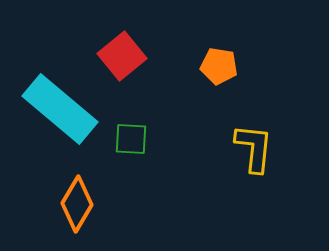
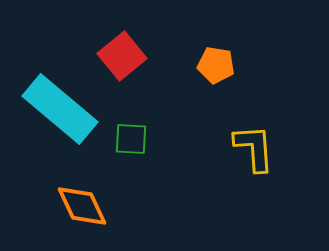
orange pentagon: moved 3 px left, 1 px up
yellow L-shape: rotated 10 degrees counterclockwise
orange diamond: moved 5 px right, 2 px down; rotated 56 degrees counterclockwise
